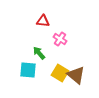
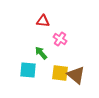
green arrow: moved 2 px right
yellow square: rotated 24 degrees counterclockwise
